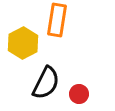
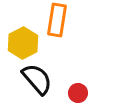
black semicircle: moved 9 px left, 4 px up; rotated 68 degrees counterclockwise
red circle: moved 1 px left, 1 px up
